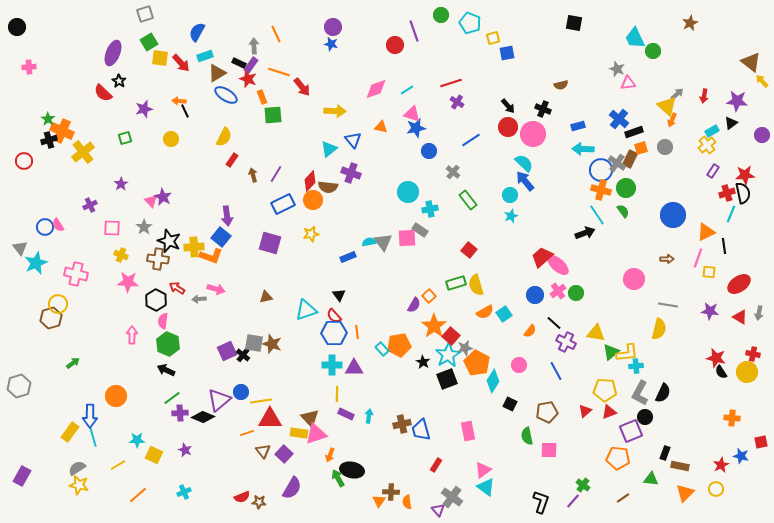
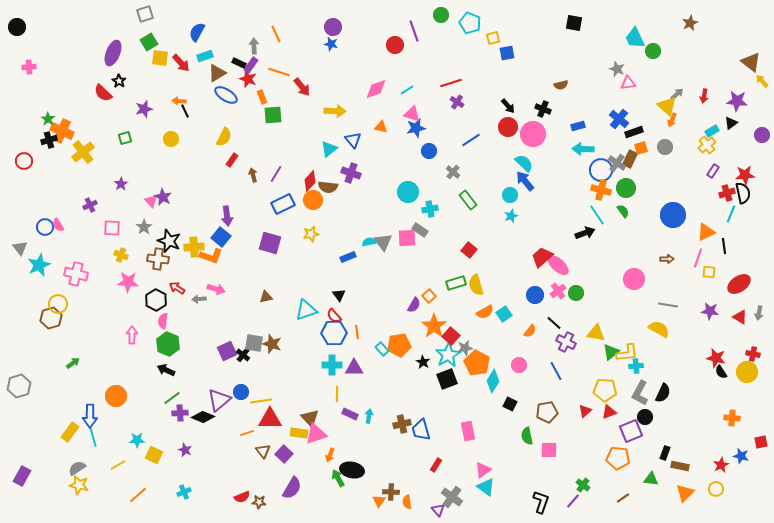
cyan star at (36, 263): moved 3 px right, 2 px down
yellow semicircle at (659, 329): rotated 75 degrees counterclockwise
purple rectangle at (346, 414): moved 4 px right
